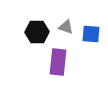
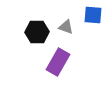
blue square: moved 2 px right, 19 px up
purple rectangle: rotated 24 degrees clockwise
